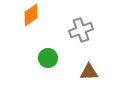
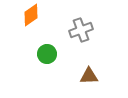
green circle: moved 1 px left, 4 px up
brown triangle: moved 4 px down
